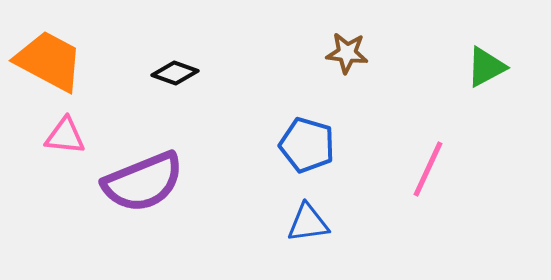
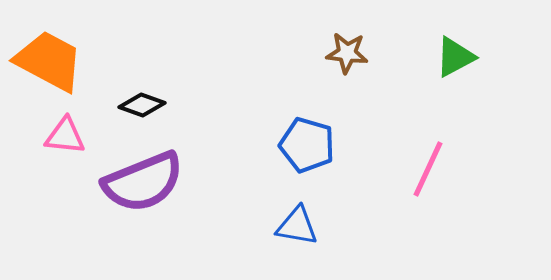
green triangle: moved 31 px left, 10 px up
black diamond: moved 33 px left, 32 px down
blue triangle: moved 11 px left, 3 px down; rotated 18 degrees clockwise
